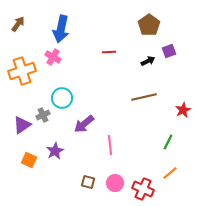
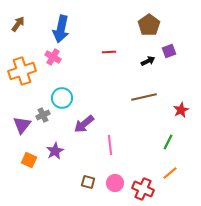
red star: moved 2 px left
purple triangle: rotated 18 degrees counterclockwise
